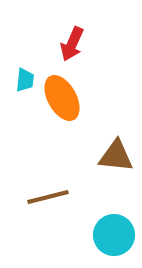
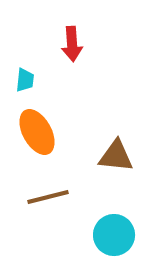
red arrow: rotated 28 degrees counterclockwise
orange ellipse: moved 25 px left, 34 px down
